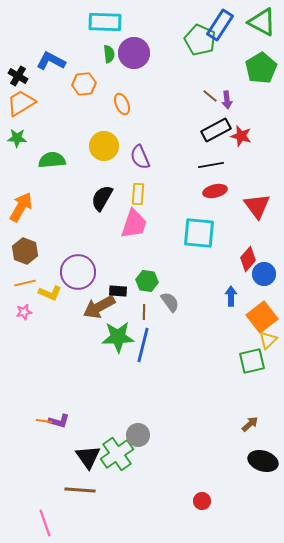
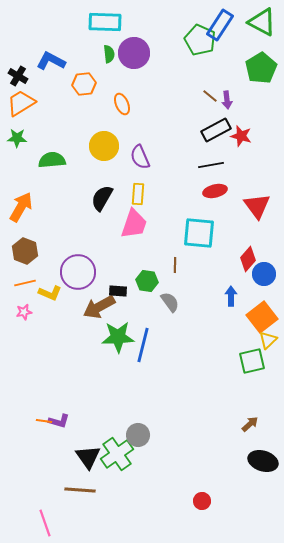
brown line at (144, 312): moved 31 px right, 47 px up
